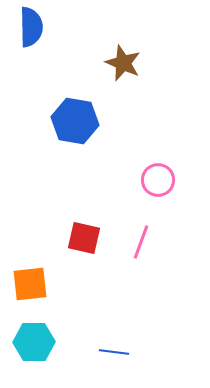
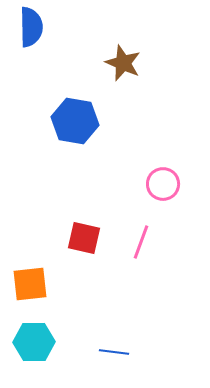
pink circle: moved 5 px right, 4 px down
